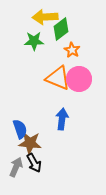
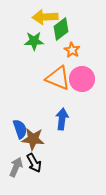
pink circle: moved 3 px right
brown star: moved 3 px right, 4 px up
